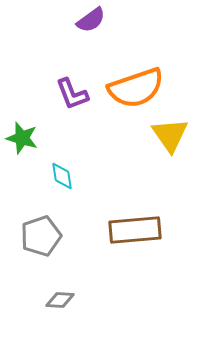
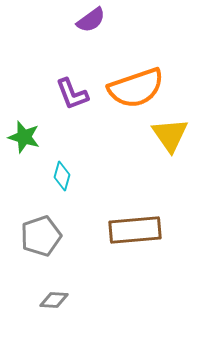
green star: moved 2 px right, 1 px up
cyan diamond: rotated 24 degrees clockwise
gray diamond: moved 6 px left
